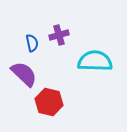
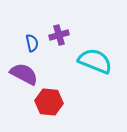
cyan semicircle: rotated 20 degrees clockwise
purple semicircle: rotated 16 degrees counterclockwise
red hexagon: rotated 8 degrees counterclockwise
